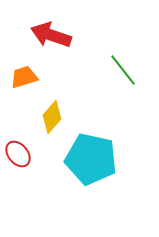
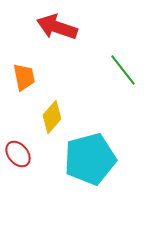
red arrow: moved 6 px right, 8 px up
orange trapezoid: rotated 96 degrees clockwise
cyan pentagon: moved 1 px left; rotated 27 degrees counterclockwise
